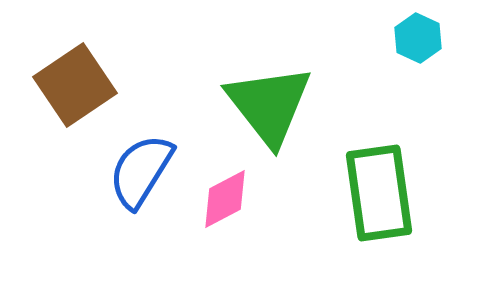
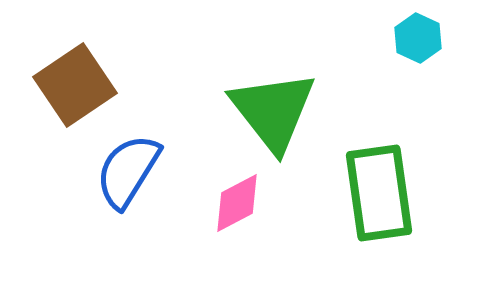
green triangle: moved 4 px right, 6 px down
blue semicircle: moved 13 px left
pink diamond: moved 12 px right, 4 px down
